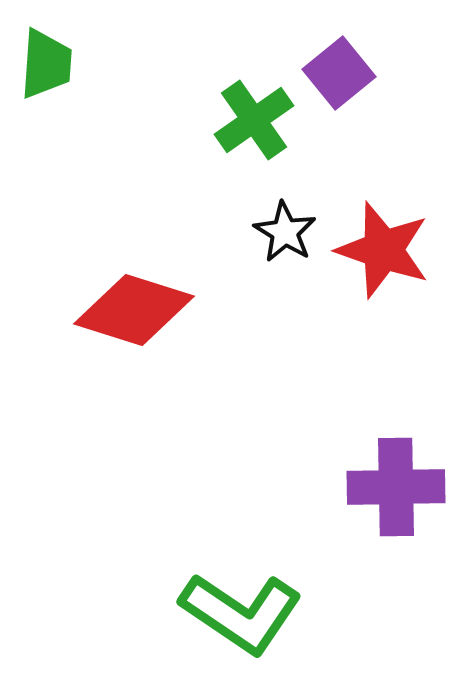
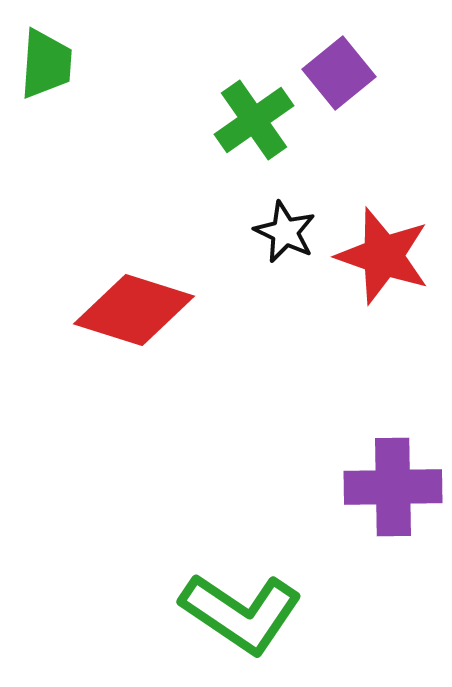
black star: rotated 6 degrees counterclockwise
red star: moved 6 px down
purple cross: moved 3 px left
